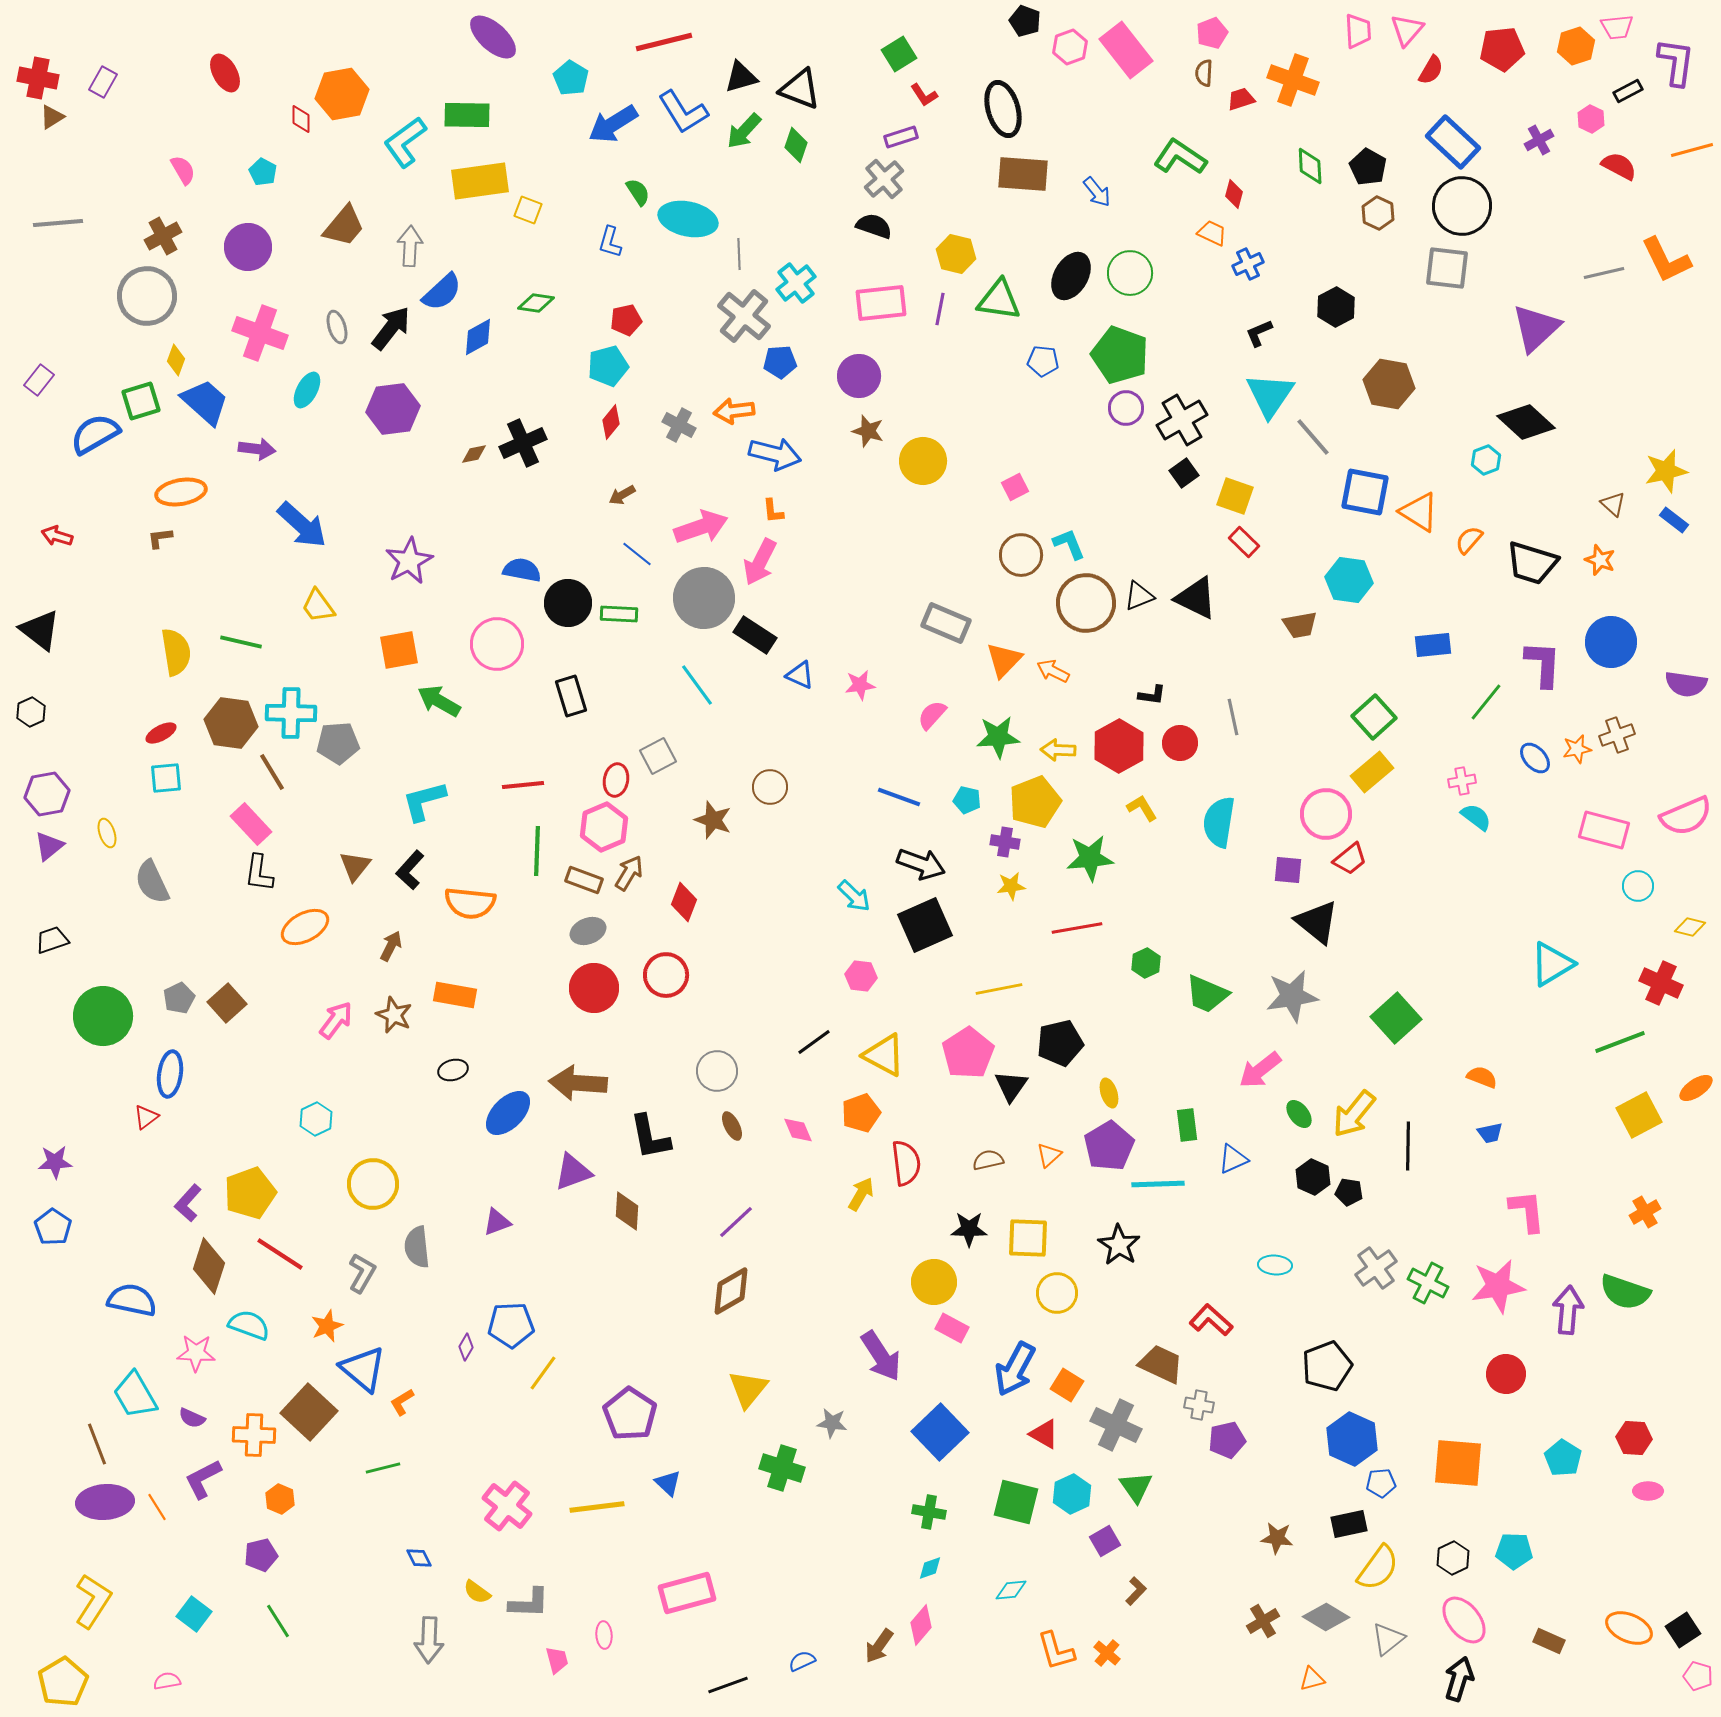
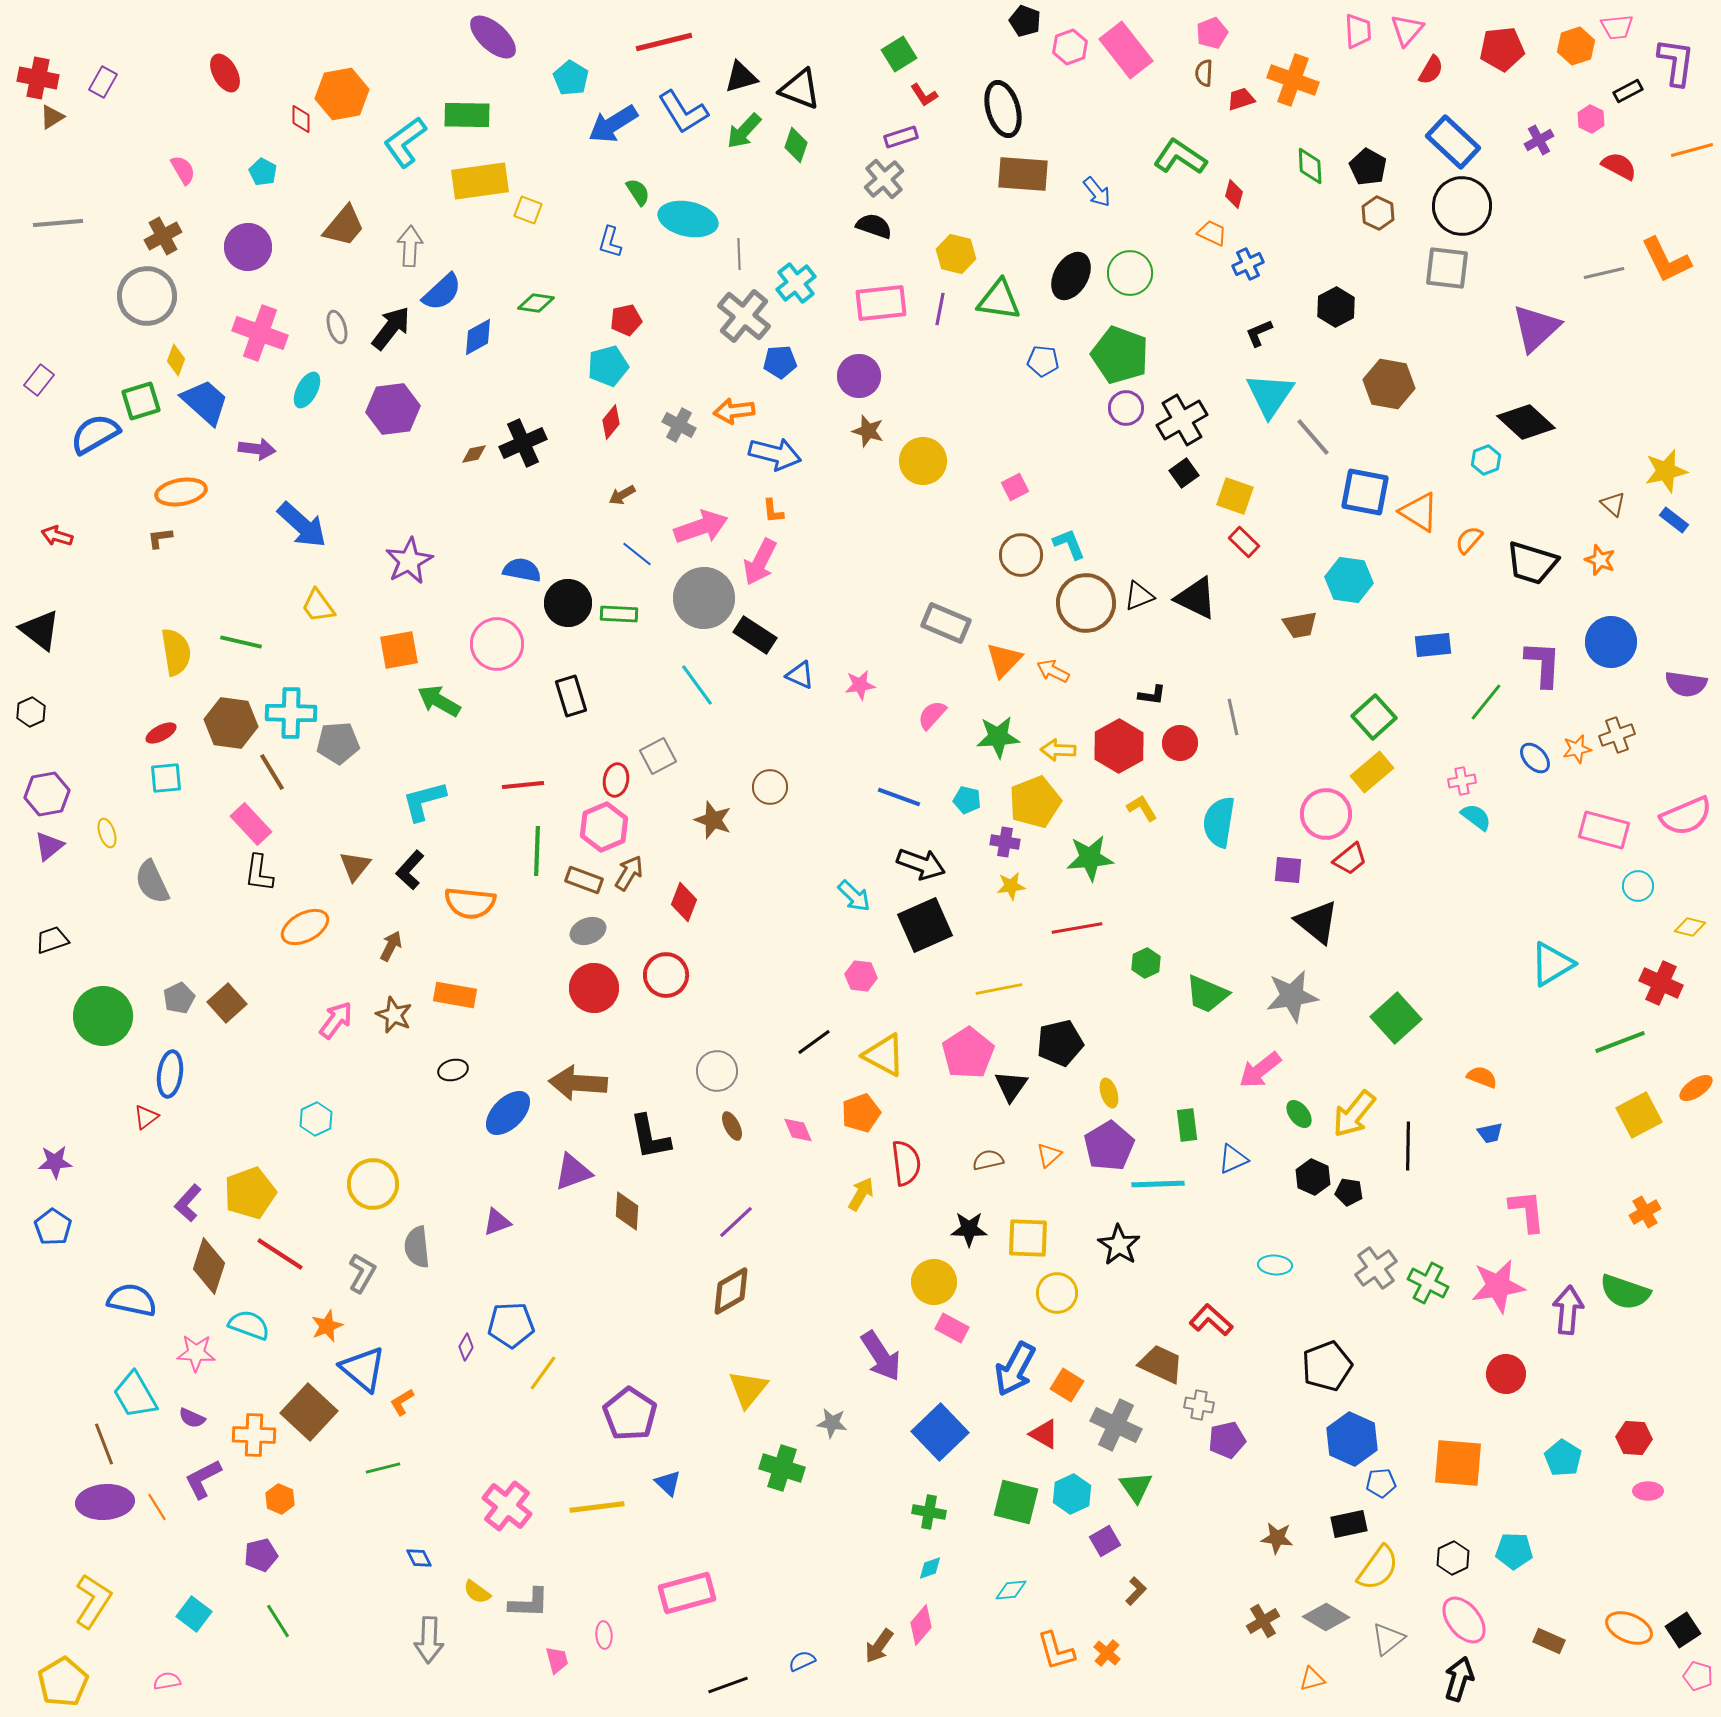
brown line at (97, 1444): moved 7 px right
